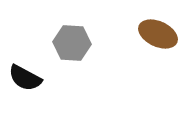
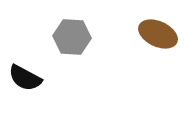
gray hexagon: moved 6 px up
